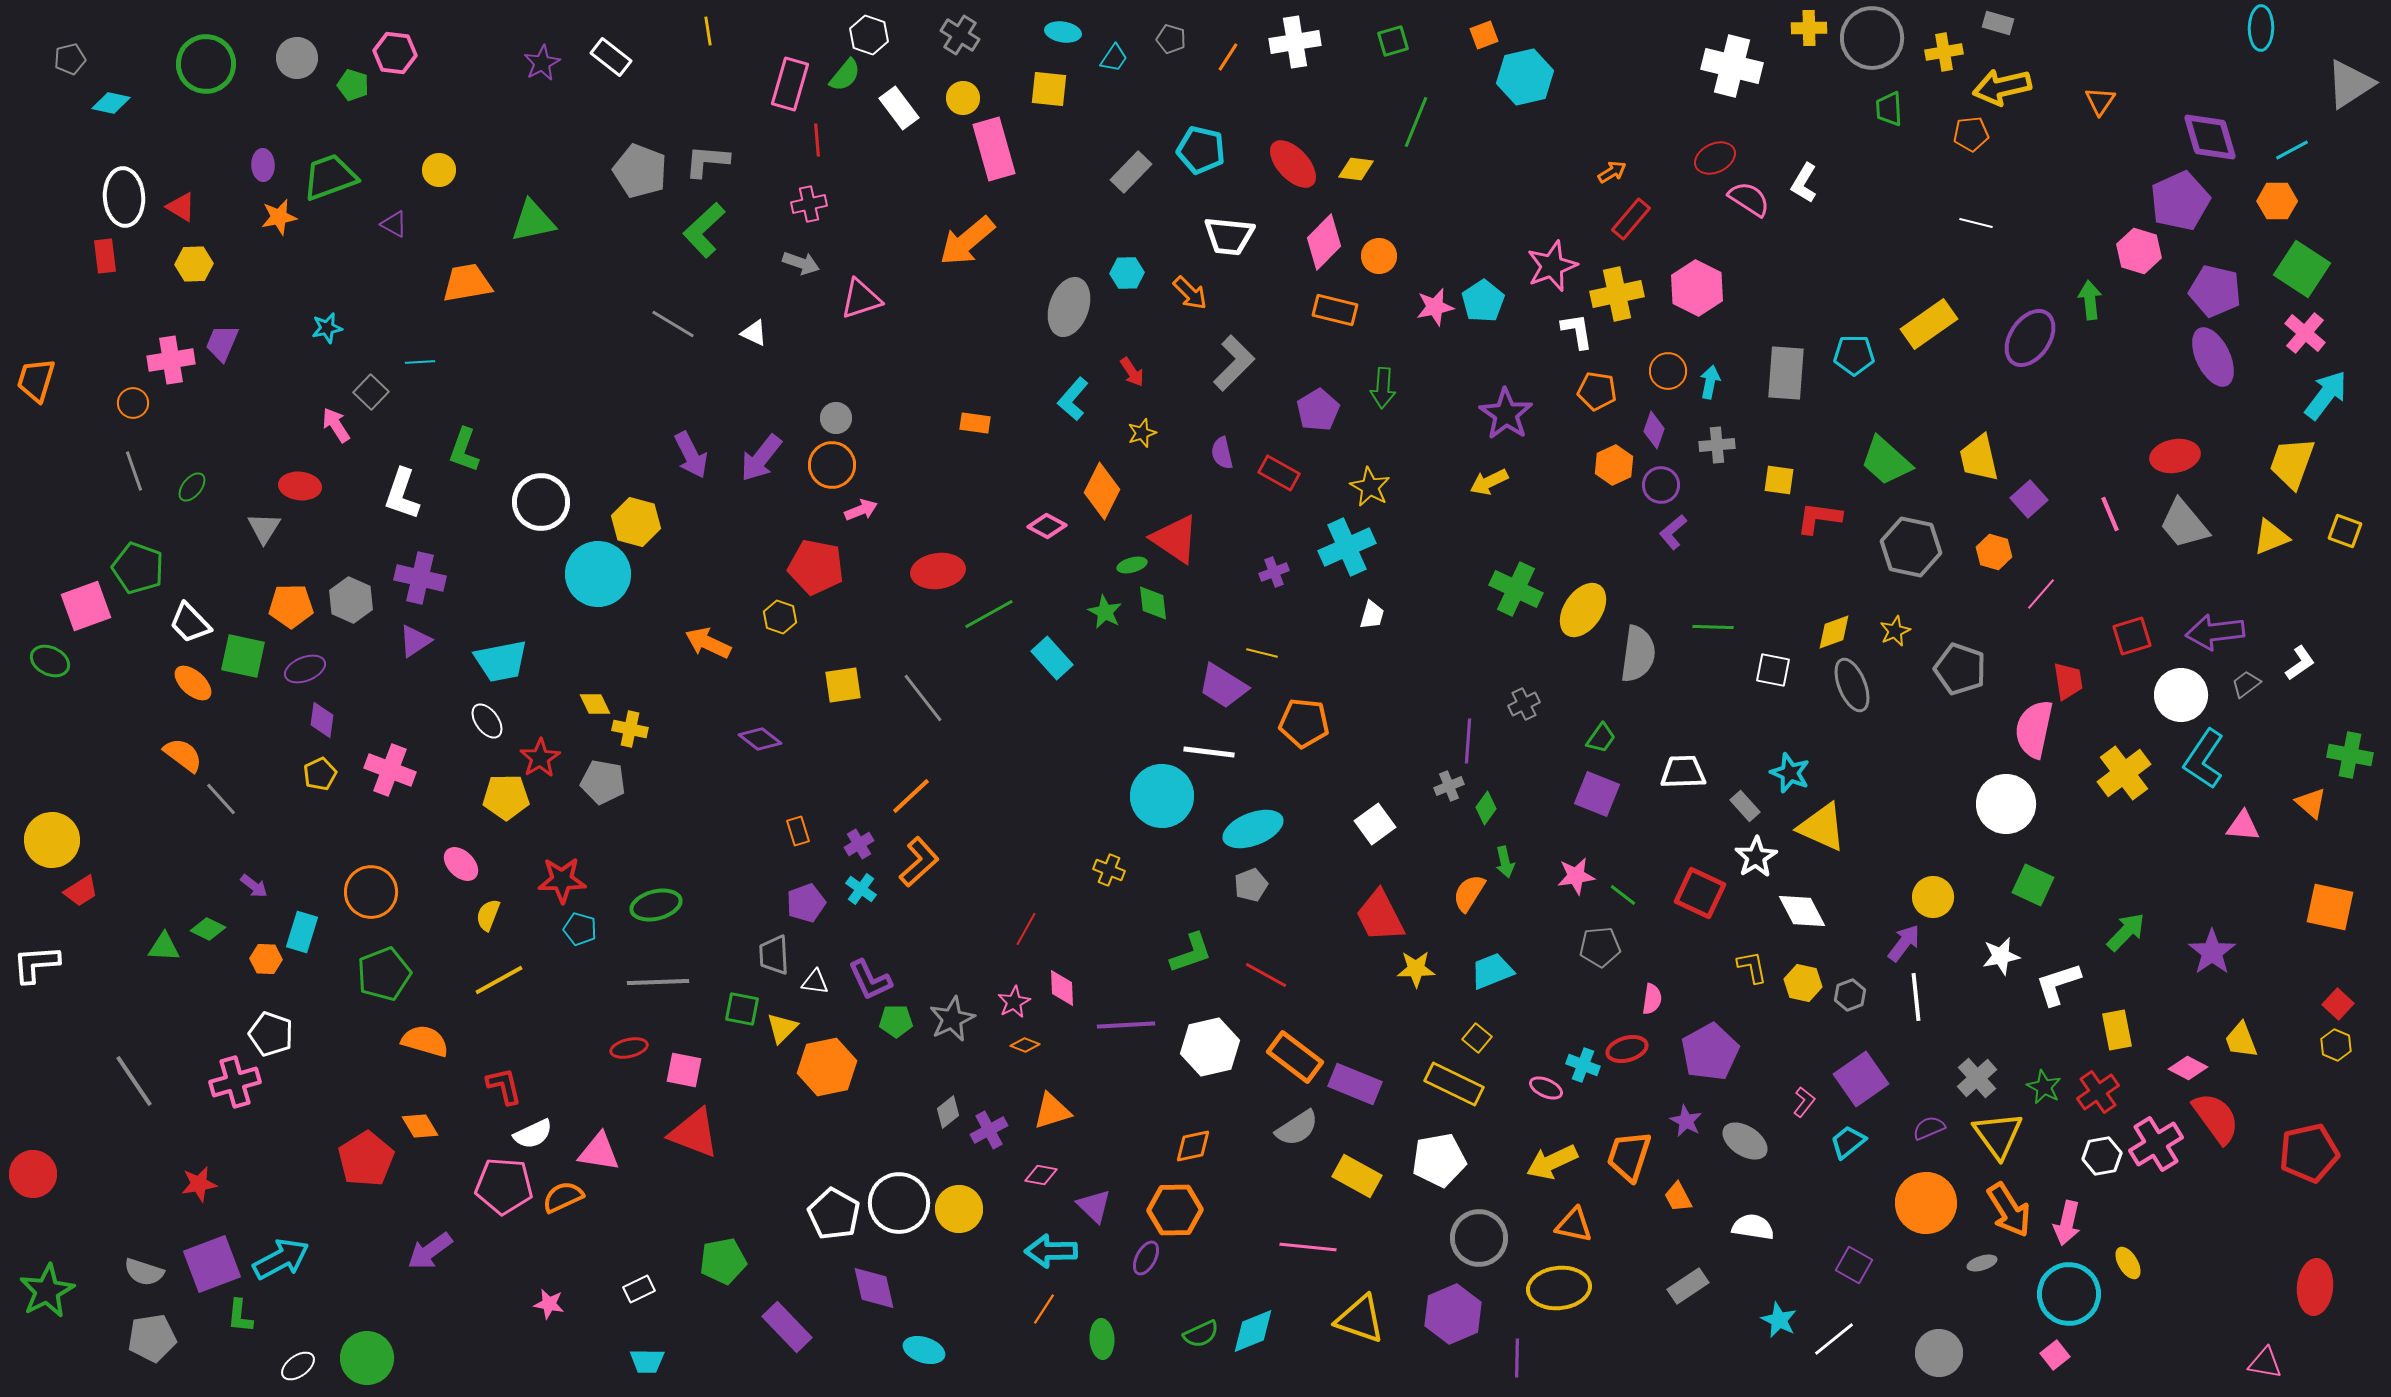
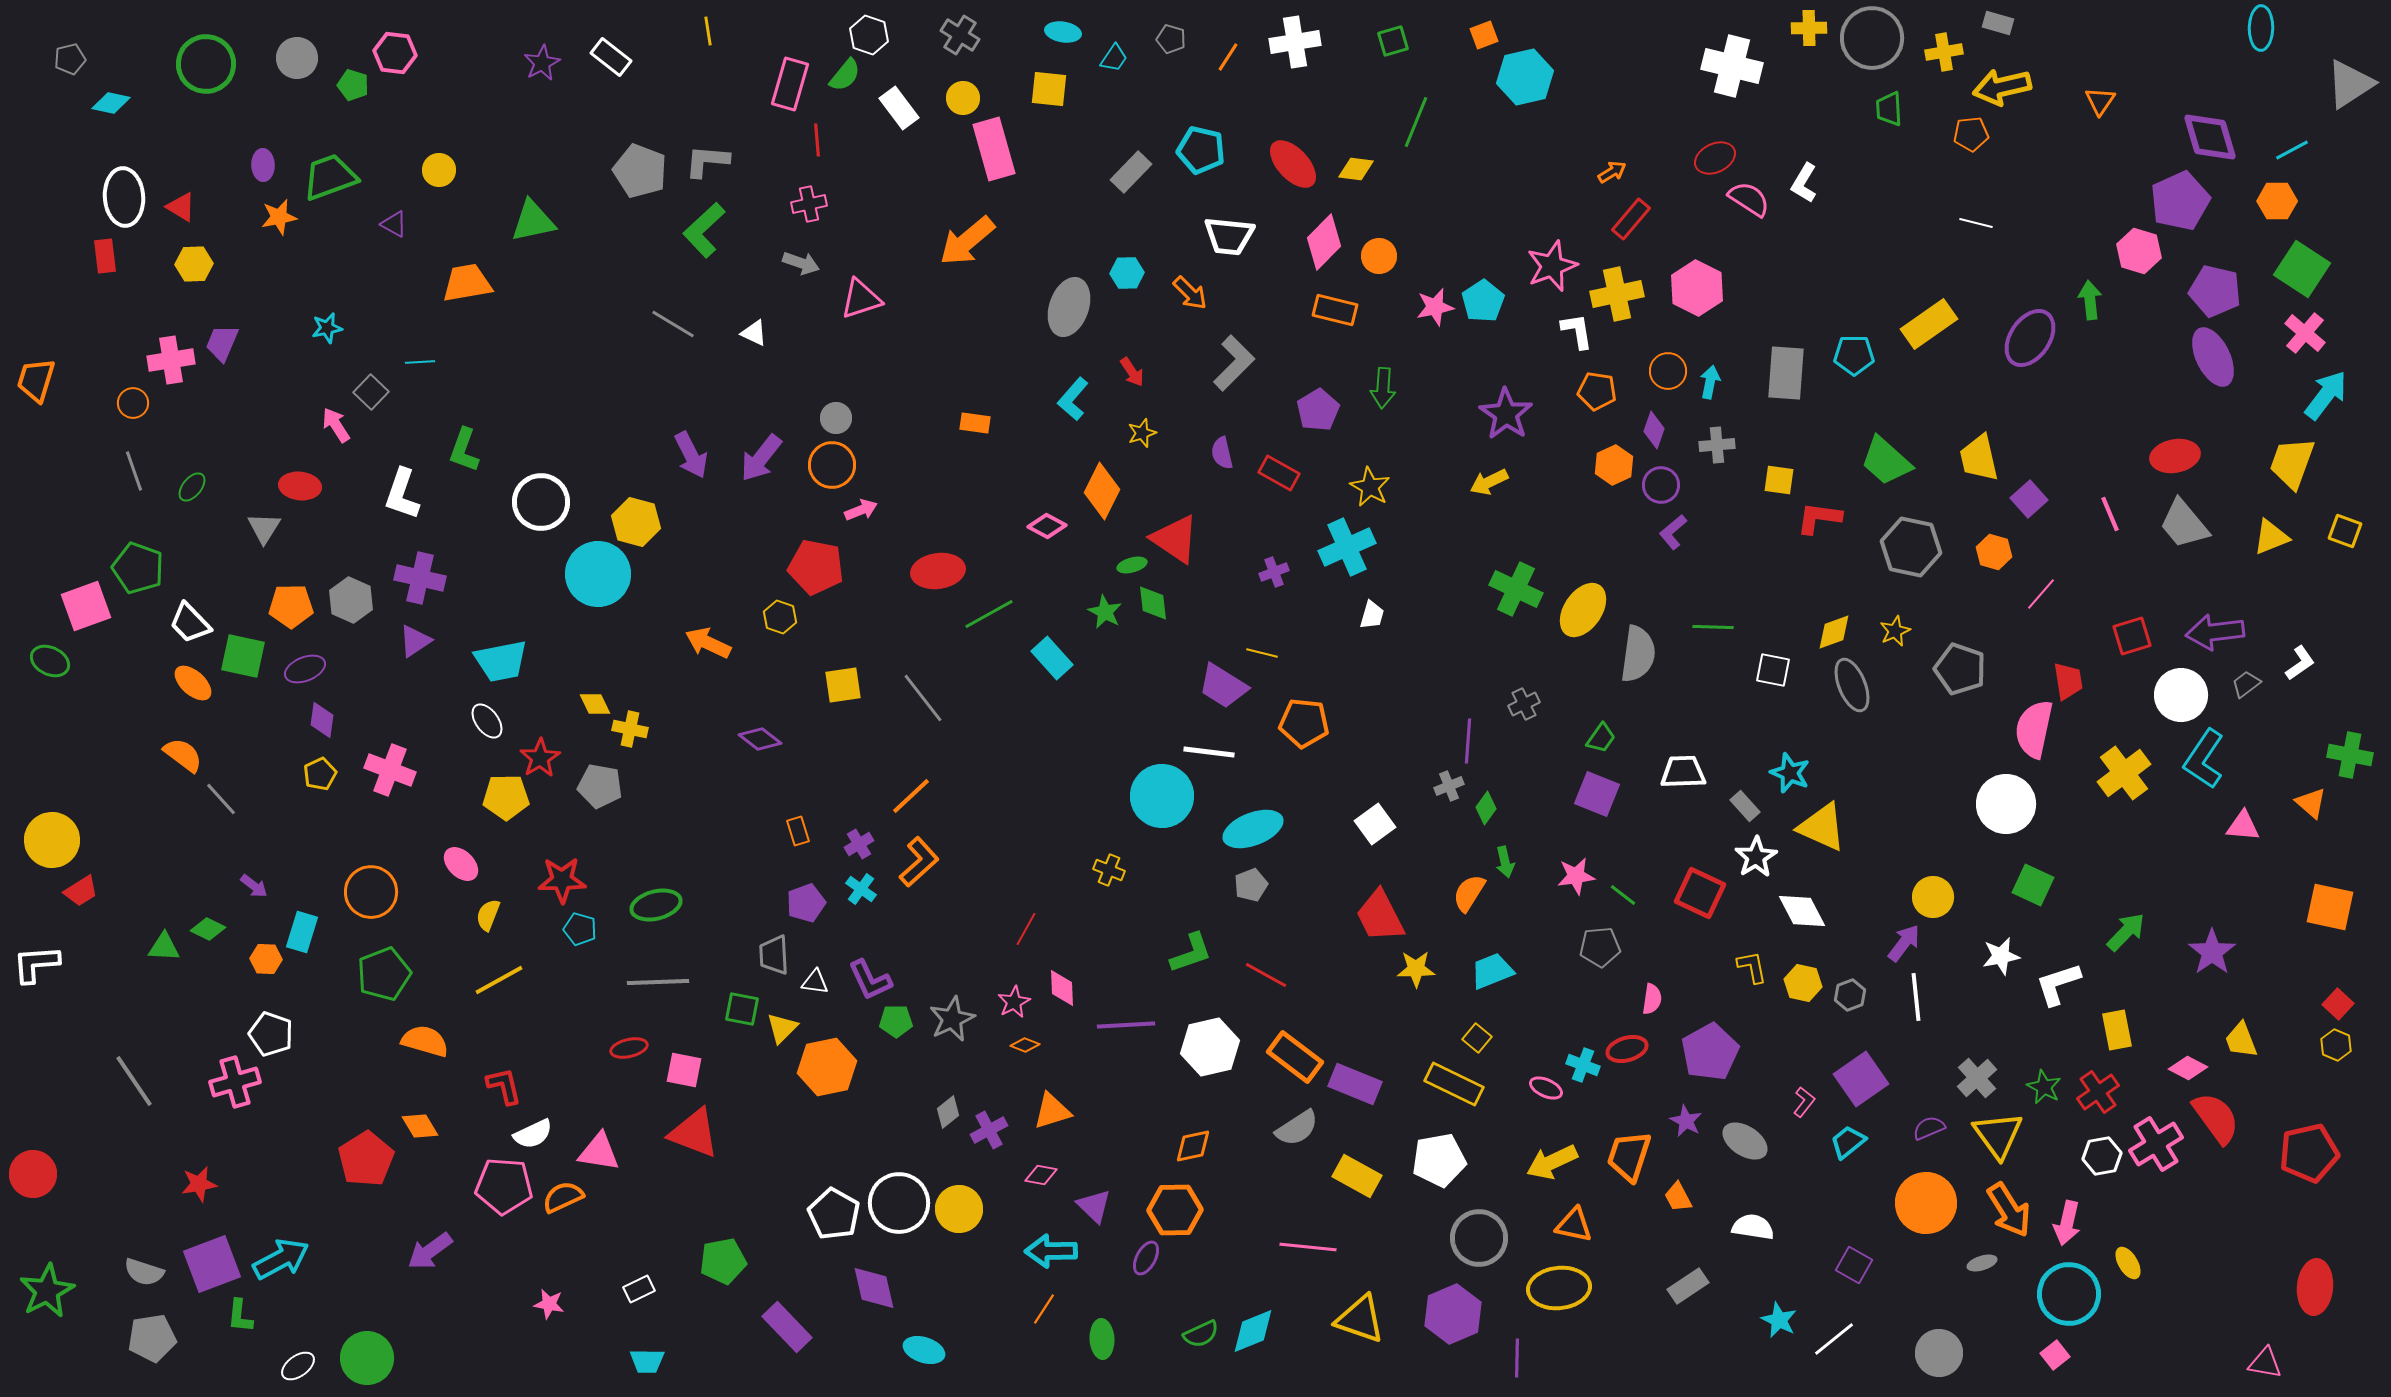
gray pentagon at (603, 782): moved 3 px left, 4 px down
